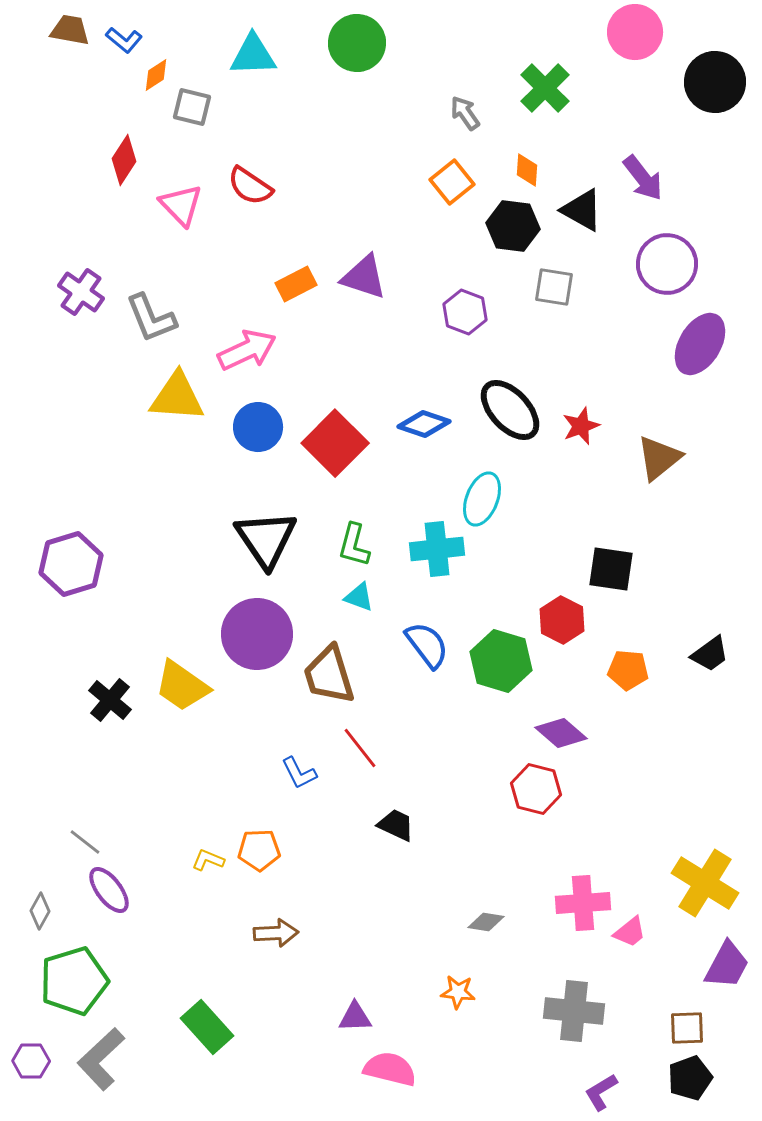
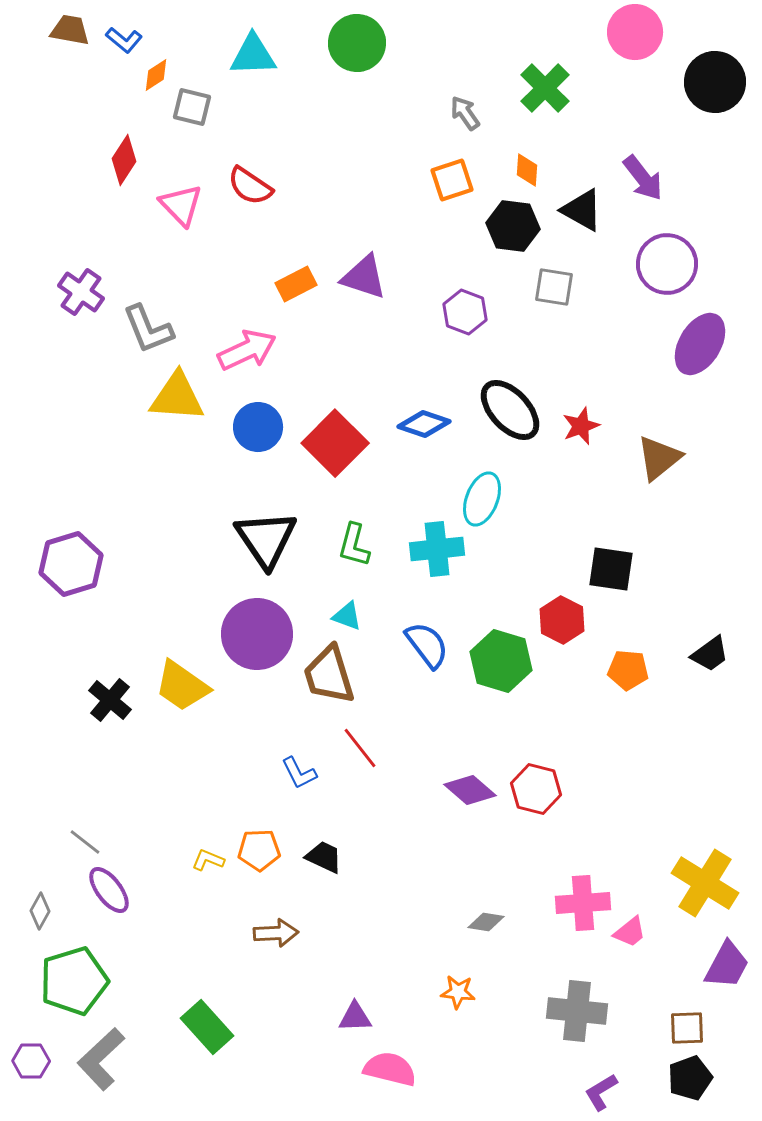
orange square at (452, 182): moved 2 px up; rotated 21 degrees clockwise
gray L-shape at (151, 318): moved 3 px left, 11 px down
cyan triangle at (359, 597): moved 12 px left, 19 px down
purple diamond at (561, 733): moved 91 px left, 57 px down
black trapezoid at (396, 825): moved 72 px left, 32 px down
gray cross at (574, 1011): moved 3 px right
